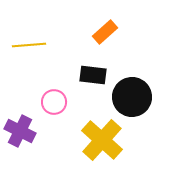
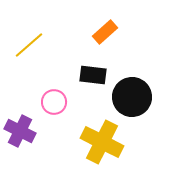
yellow line: rotated 36 degrees counterclockwise
yellow cross: moved 2 px down; rotated 15 degrees counterclockwise
